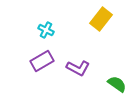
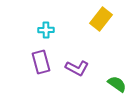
cyan cross: rotated 28 degrees counterclockwise
purple rectangle: moved 1 px left, 1 px down; rotated 75 degrees counterclockwise
purple L-shape: moved 1 px left
